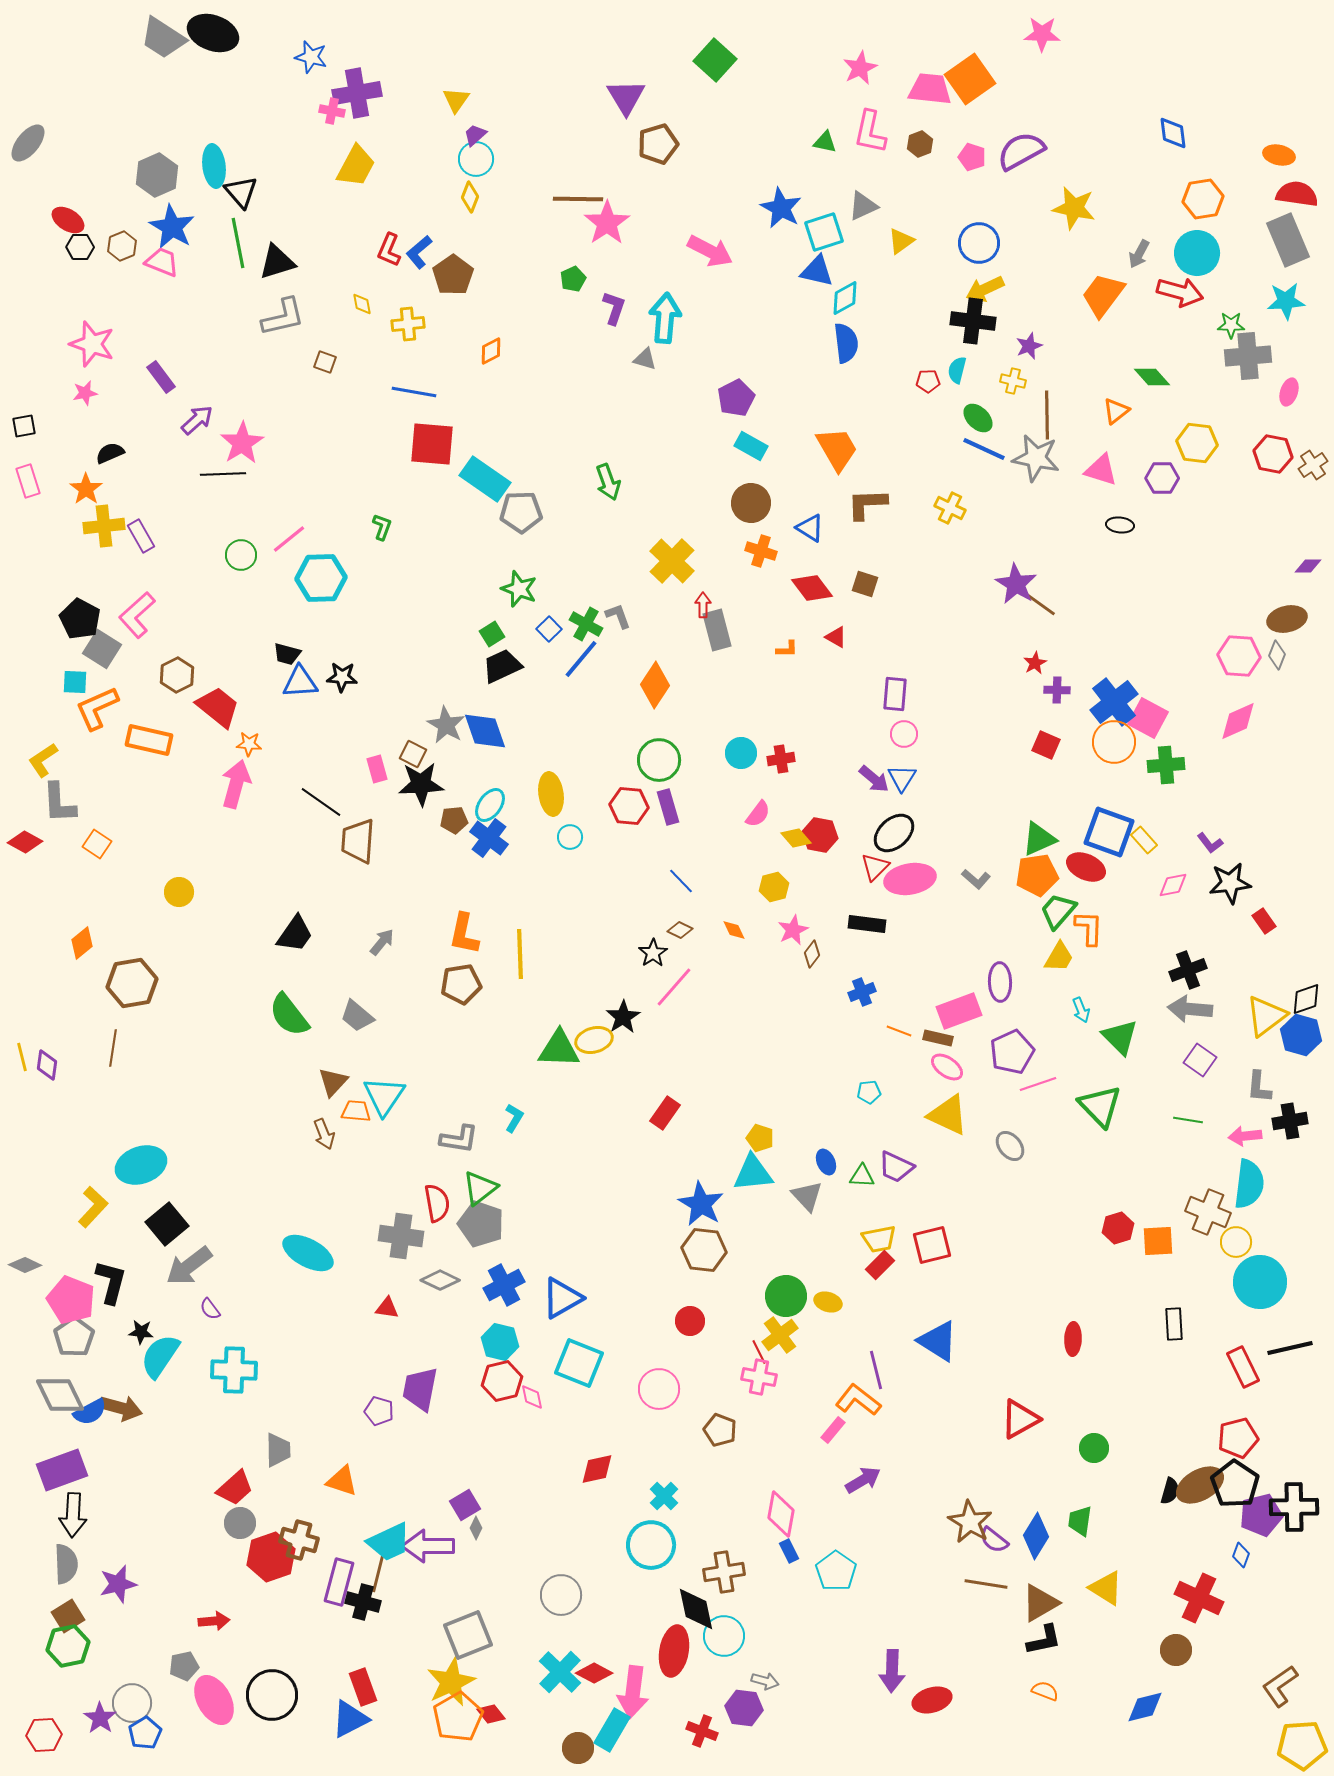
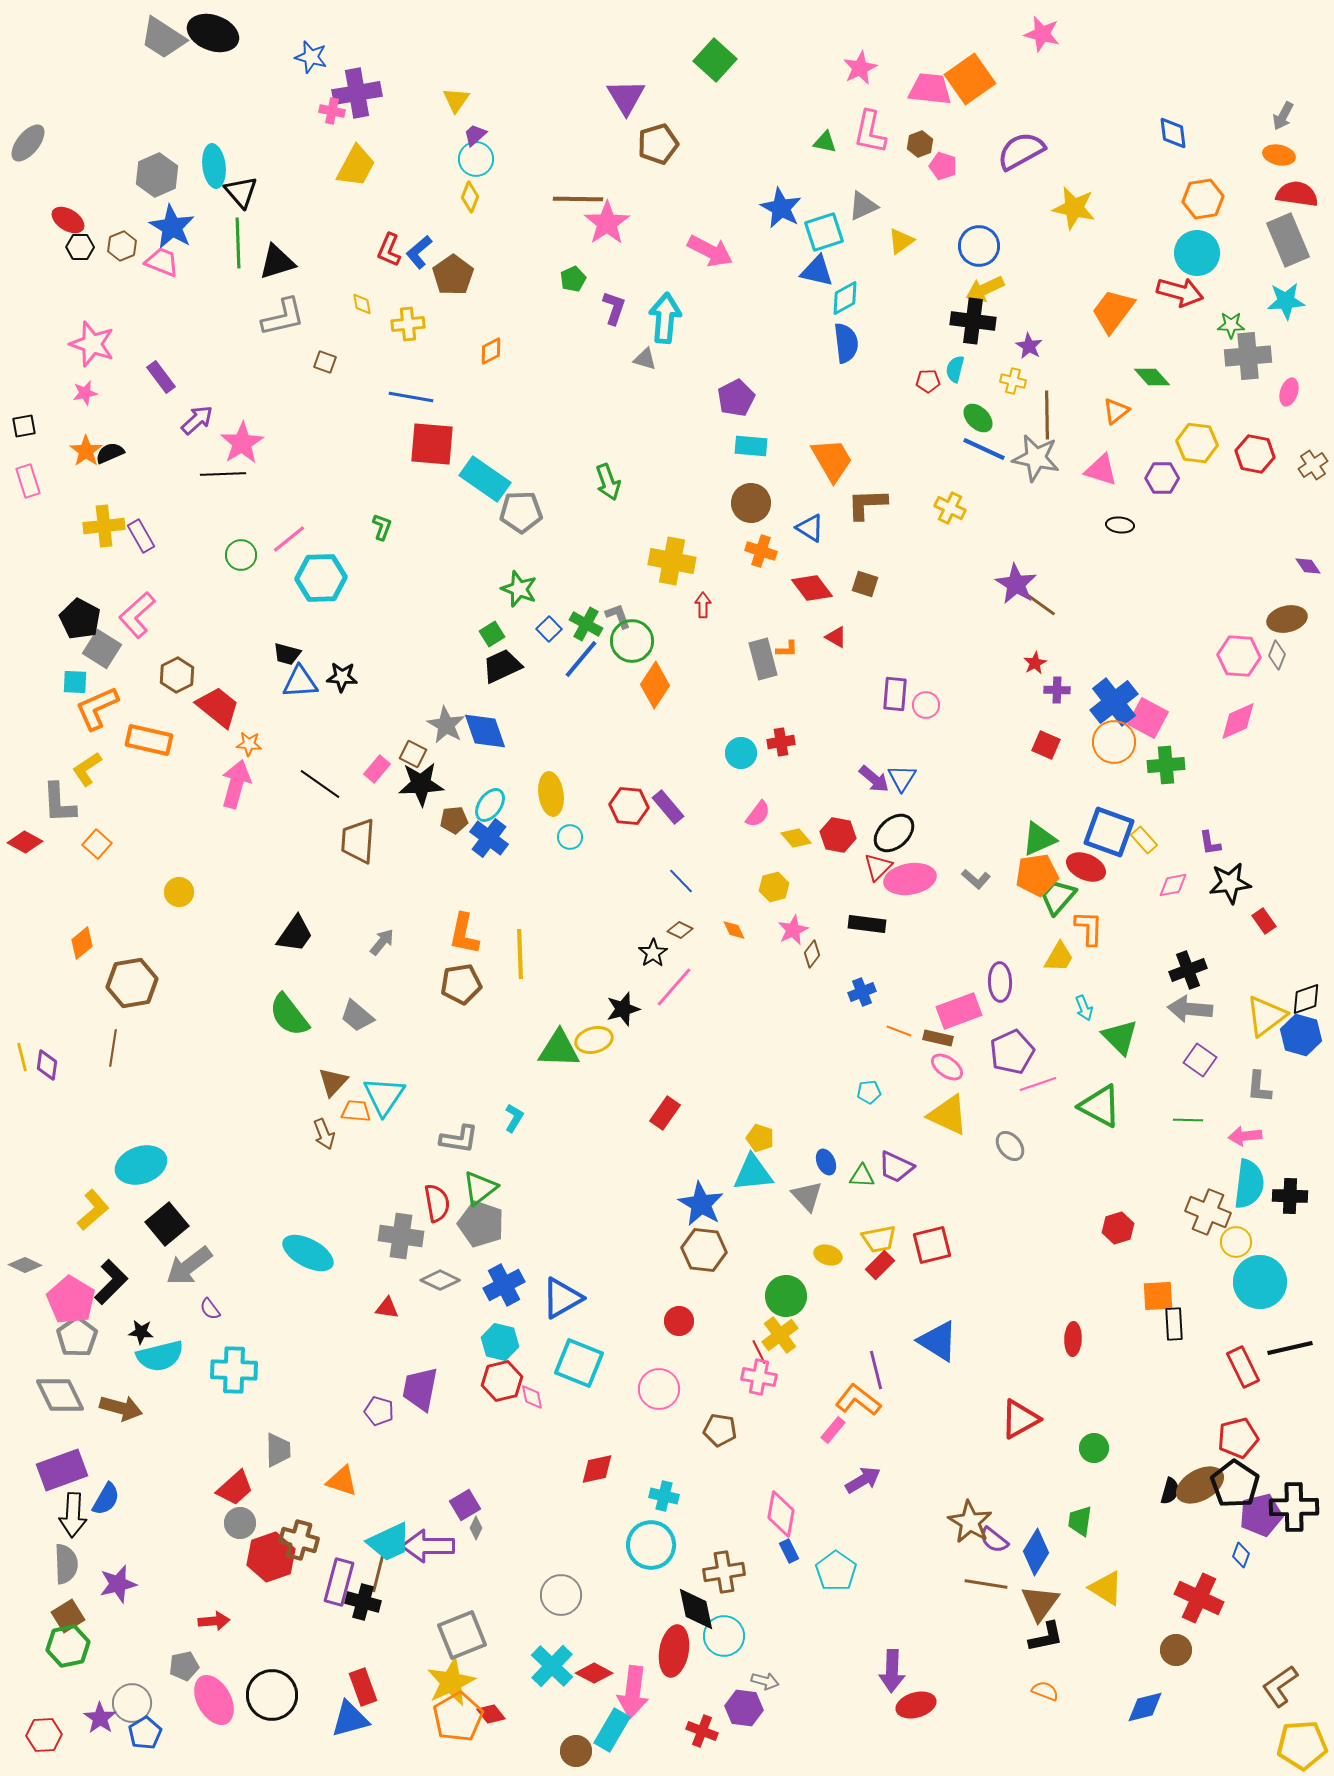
pink star at (1042, 34): rotated 12 degrees clockwise
pink pentagon at (972, 157): moved 29 px left, 9 px down
green line at (238, 243): rotated 9 degrees clockwise
blue circle at (979, 243): moved 3 px down
gray arrow at (1139, 254): moved 144 px right, 138 px up
orange trapezoid at (1103, 295): moved 10 px right, 16 px down
purple star at (1029, 346): rotated 20 degrees counterclockwise
cyan semicircle at (957, 370): moved 2 px left, 1 px up
blue line at (414, 392): moved 3 px left, 5 px down
cyan rectangle at (751, 446): rotated 24 degrees counterclockwise
orange trapezoid at (837, 449): moved 5 px left, 11 px down
red hexagon at (1273, 454): moved 18 px left
orange star at (86, 489): moved 38 px up
yellow cross at (672, 561): rotated 33 degrees counterclockwise
purple diamond at (1308, 566): rotated 56 degrees clockwise
gray rectangle at (717, 630): moved 46 px right, 29 px down
pink circle at (904, 734): moved 22 px right, 29 px up
red cross at (781, 759): moved 17 px up
yellow L-shape at (43, 760): moved 44 px right, 9 px down
green circle at (659, 760): moved 27 px left, 119 px up
pink rectangle at (377, 769): rotated 56 degrees clockwise
black line at (321, 802): moved 1 px left, 18 px up
purple rectangle at (668, 807): rotated 24 degrees counterclockwise
red hexagon at (820, 835): moved 18 px right
purple L-shape at (1210, 843): rotated 28 degrees clockwise
orange square at (97, 844): rotated 8 degrees clockwise
red triangle at (875, 867): moved 3 px right
green trapezoid at (1058, 911): moved 14 px up
cyan arrow at (1081, 1010): moved 3 px right, 2 px up
black star at (623, 1017): moved 8 px up; rotated 16 degrees clockwise
green triangle at (1100, 1106): rotated 18 degrees counterclockwise
green line at (1188, 1120): rotated 8 degrees counterclockwise
black cross at (1290, 1121): moved 75 px down; rotated 12 degrees clockwise
yellow L-shape at (93, 1207): moved 3 px down; rotated 6 degrees clockwise
orange square at (1158, 1241): moved 55 px down
black L-shape at (111, 1282): rotated 30 degrees clockwise
pink pentagon at (71, 1300): rotated 9 degrees clockwise
yellow ellipse at (828, 1302): moved 47 px up
red circle at (690, 1321): moved 11 px left
gray pentagon at (74, 1337): moved 3 px right
cyan semicircle at (160, 1356): rotated 138 degrees counterclockwise
blue semicircle at (90, 1412): moved 16 px right, 87 px down; rotated 32 degrees counterclockwise
brown pentagon at (720, 1430): rotated 12 degrees counterclockwise
cyan cross at (664, 1496): rotated 32 degrees counterclockwise
blue diamond at (1036, 1536): moved 16 px down
brown triangle at (1040, 1603): rotated 24 degrees counterclockwise
gray square at (468, 1635): moved 6 px left
black L-shape at (1044, 1640): moved 2 px right, 3 px up
cyan cross at (560, 1672): moved 8 px left, 6 px up
red ellipse at (932, 1700): moved 16 px left, 5 px down
blue triangle at (350, 1719): rotated 12 degrees clockwise
brown circle at (578, 1748): moved 2 px left, 3 px down
